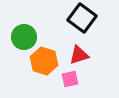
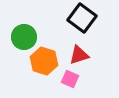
pink square: rotated 36 degrees clockwise
